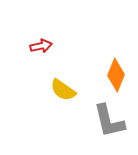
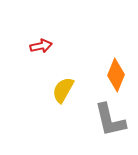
yellow semicircle: rotated 84 degrees clockwise
gray L-shape: moved 1 px right, 1 px up
